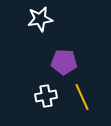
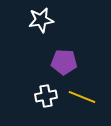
white star: moved 1 px right, 1 px down
yellow line: rotated 44 degrees counterclockwise
